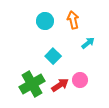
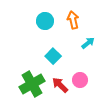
red arrow: rotated 102 degrees counterclockwise
